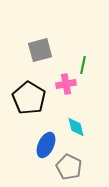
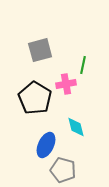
black pentagon: moved 6 px right
gray pentagon: moved 6 px left, 3 px down; rotated 10 degrees counterclockwise
